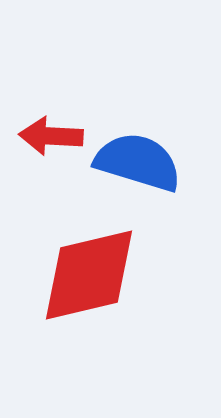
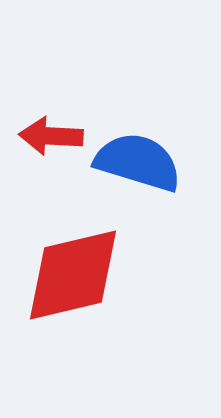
red diamond: moved 16 px left
